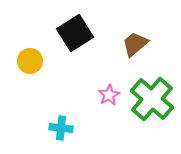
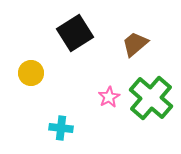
yellow circle: moved 1 px right, 12 px down
pink star: moved 2 px down
green cross: moved 1 px left, 1 px up
